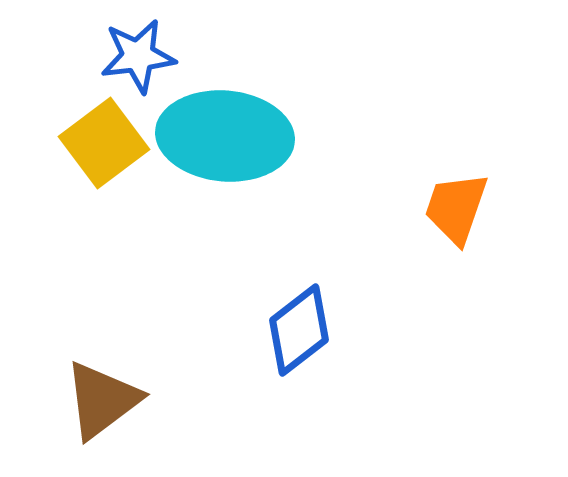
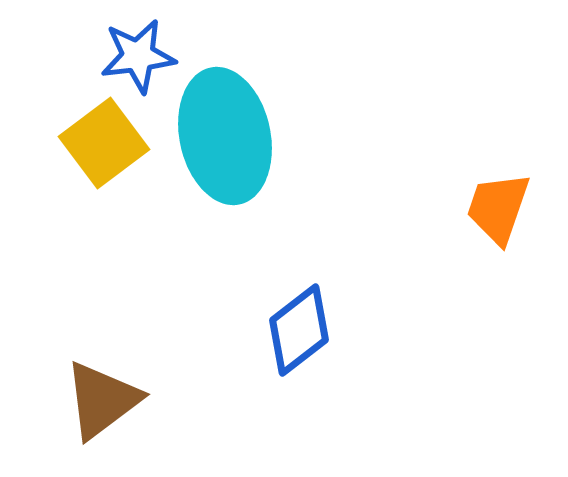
cyan ellipse: rotated 73 degrees clockwise
orange trapezoid: moved 42 px right
